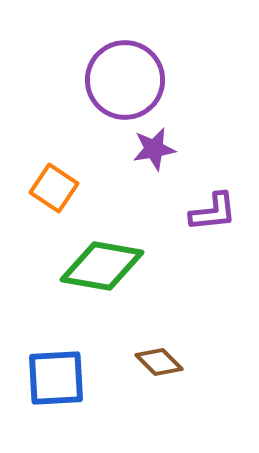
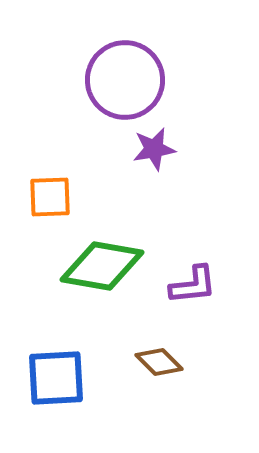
orange square: moved 4 px left, 9 px down; rotated 36 degrees counterclockwise
purple L-shape: moved 20 px left, 73 px down
